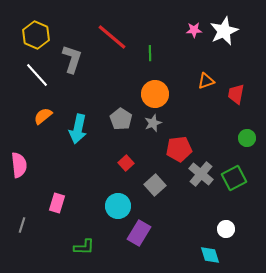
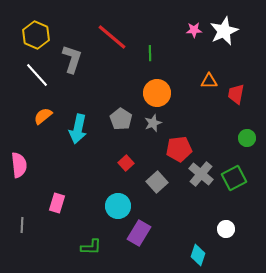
orange triangle: moved 3 px right; rotated 18 degrees clockwise
orange circle: moved 2 px right, 1 px up
gray square: moved 2 px right, 3 px up
gray line: rotated 14 degrees counterclockwise
green L-shape: moved 7 px right
cyan diamond: moved 12 px left; rotated 35 degrees clockwise
